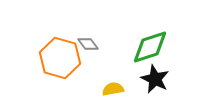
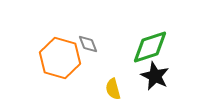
gray diamond: rotated 15 degrees clockwise
black star: moved 3 px up
yellow semicircle: rotated 95 degrees counterclockwise
